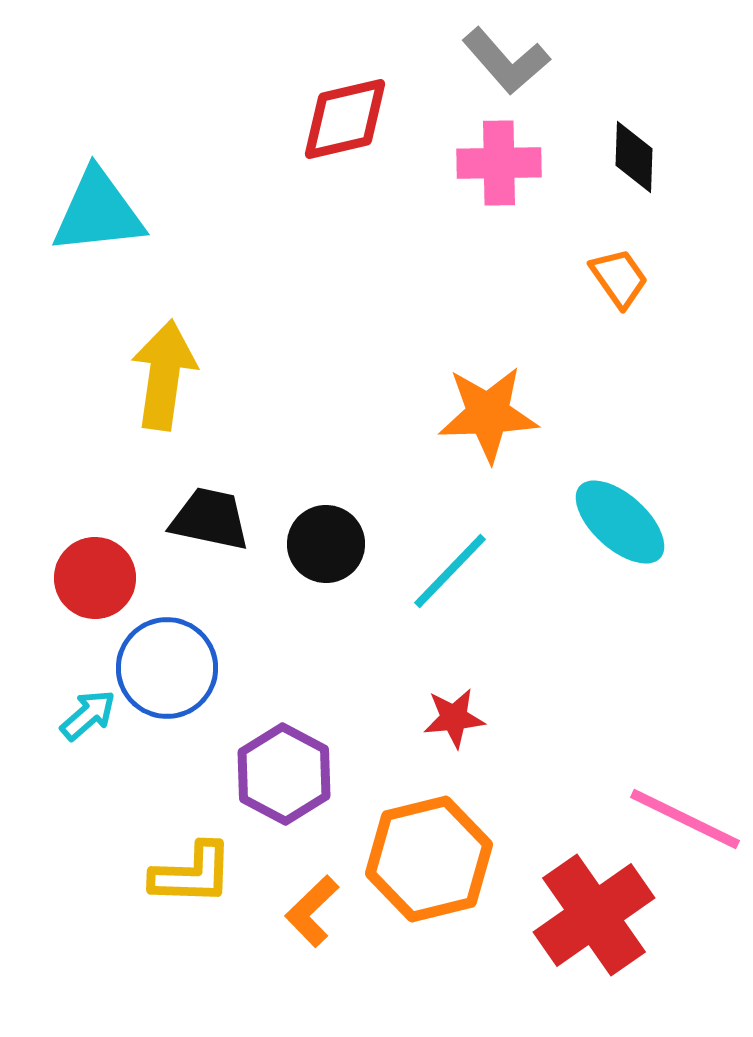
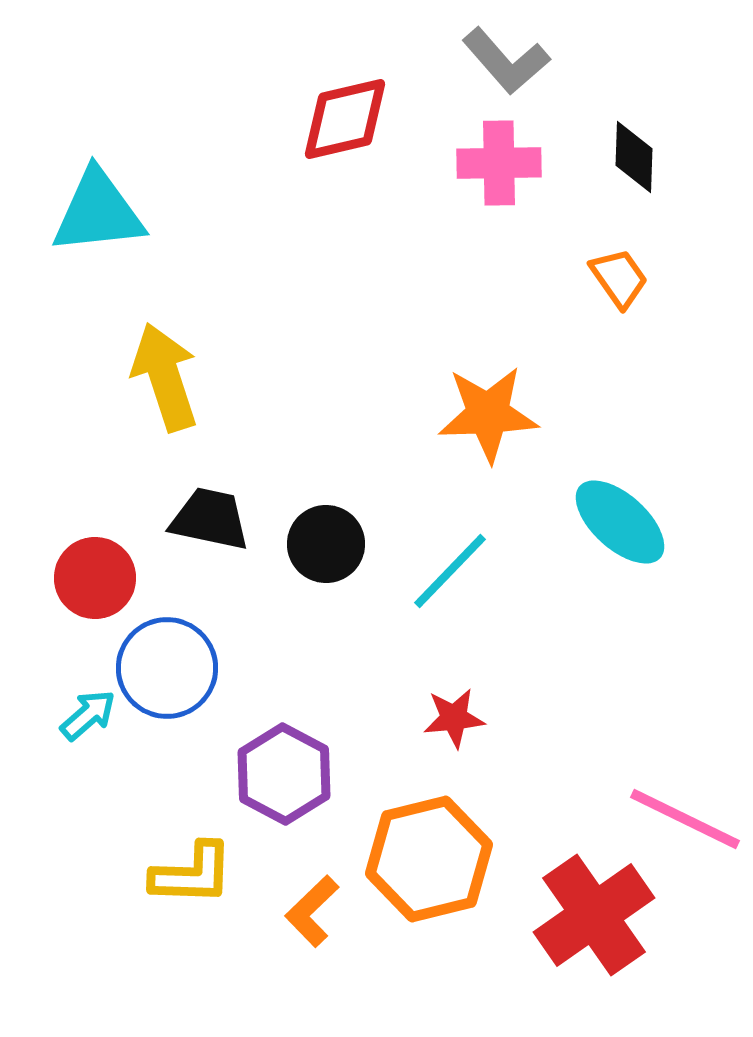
yellow arrow: moved 1 px right, 2 px down; rotated 26 degrees counterclockwise
